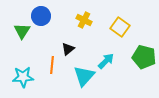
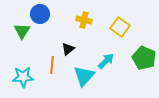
blue circle: moved 1 px left, 2 px up
yellow cross: rotated 14 degrees counterclockwise
green pentagon: moved 1 px down; rotated 10 degrees clockwise
